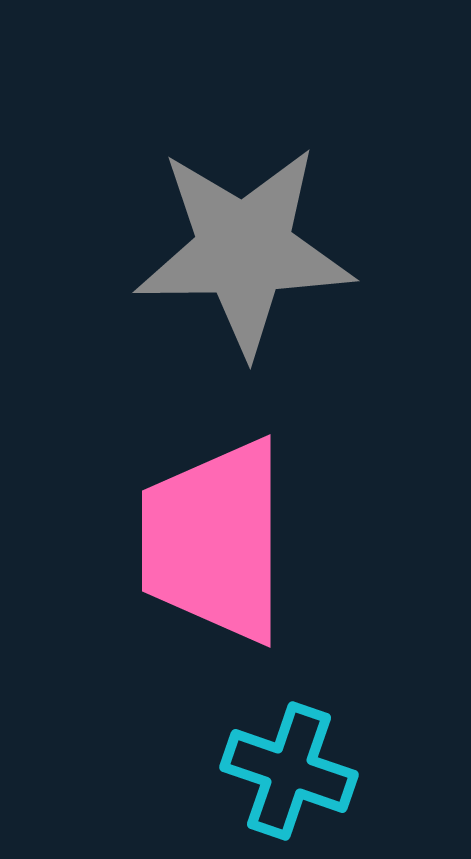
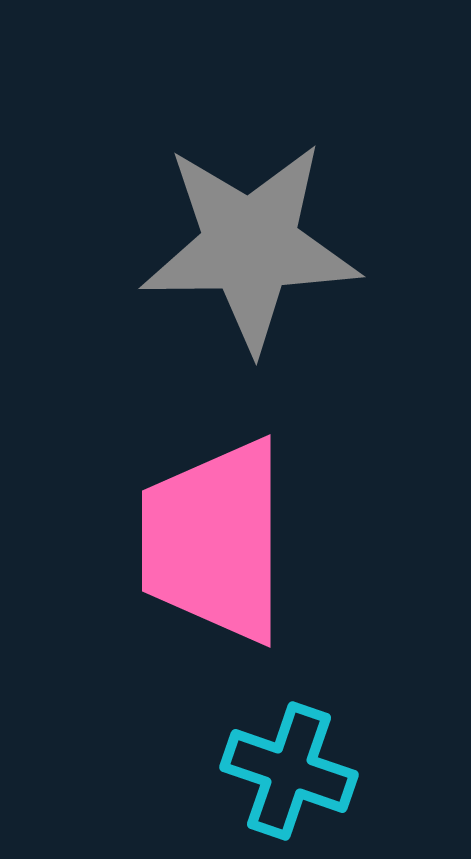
gray star: moved 6 px right, 4 px up
